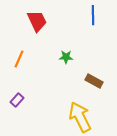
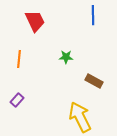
red trapezoid: moved 2 px left
orange line: rotated 18 degrees counterclockwise
